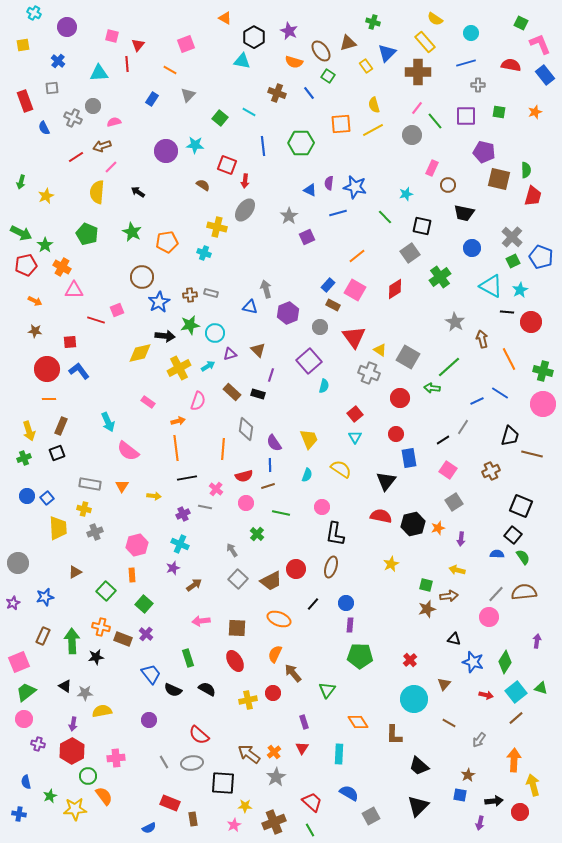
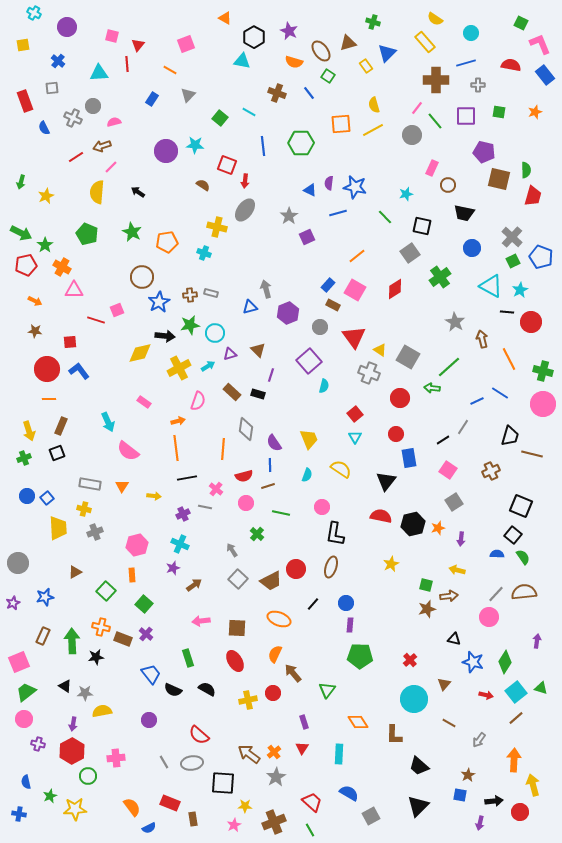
brown cross at (418, 72): moved 18 px right, 8 px down
blue triangle at (250, 307): rotated 28 degrees counterclockwise
pink rectangle at (148, 402): moved 4 px left
orange semicircle at (104, 796): moved 28 px right, 11 px down
